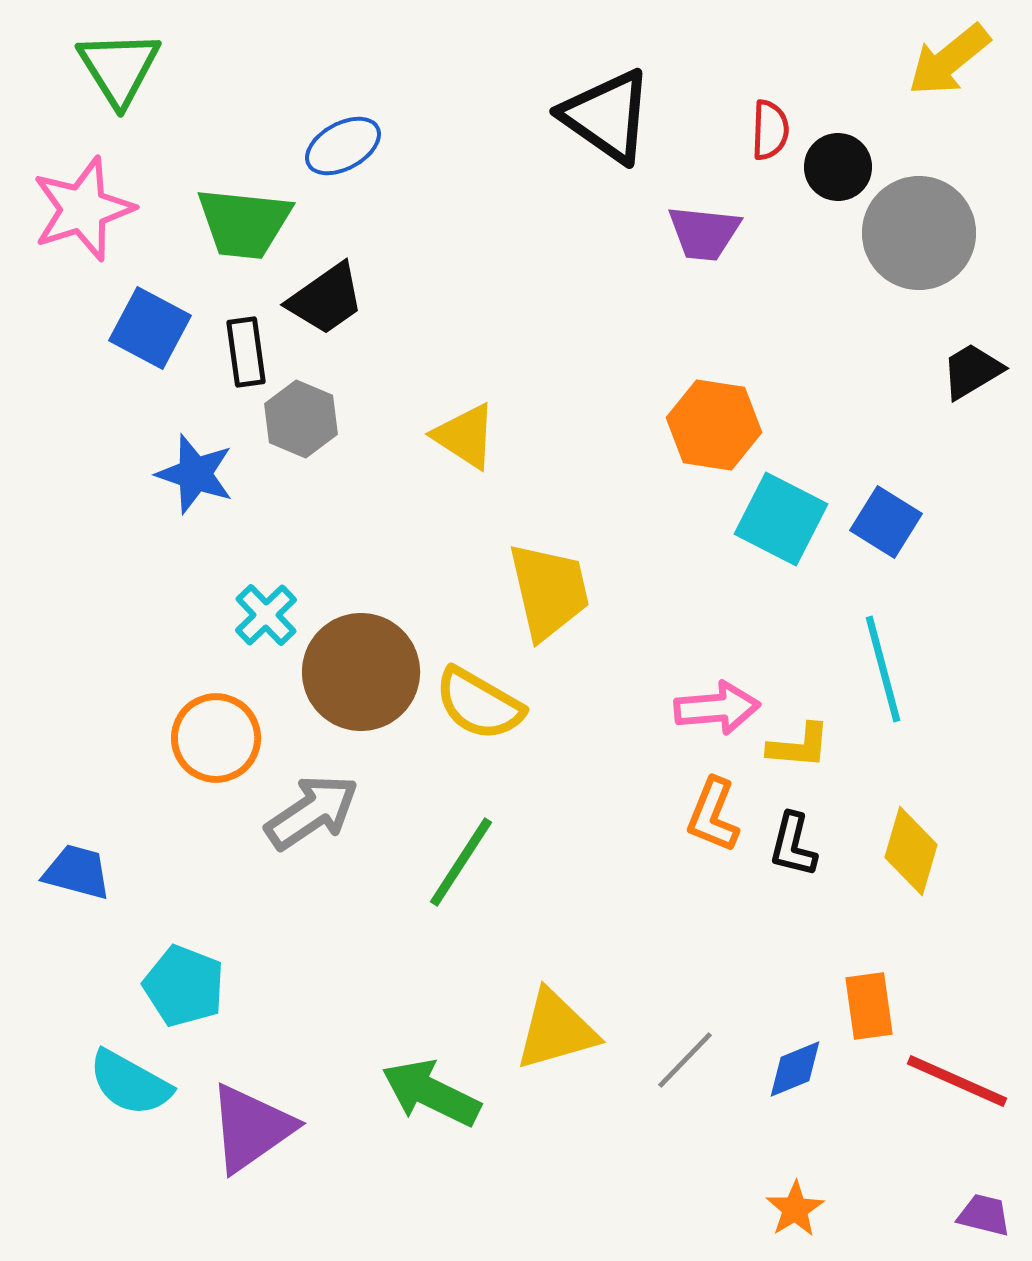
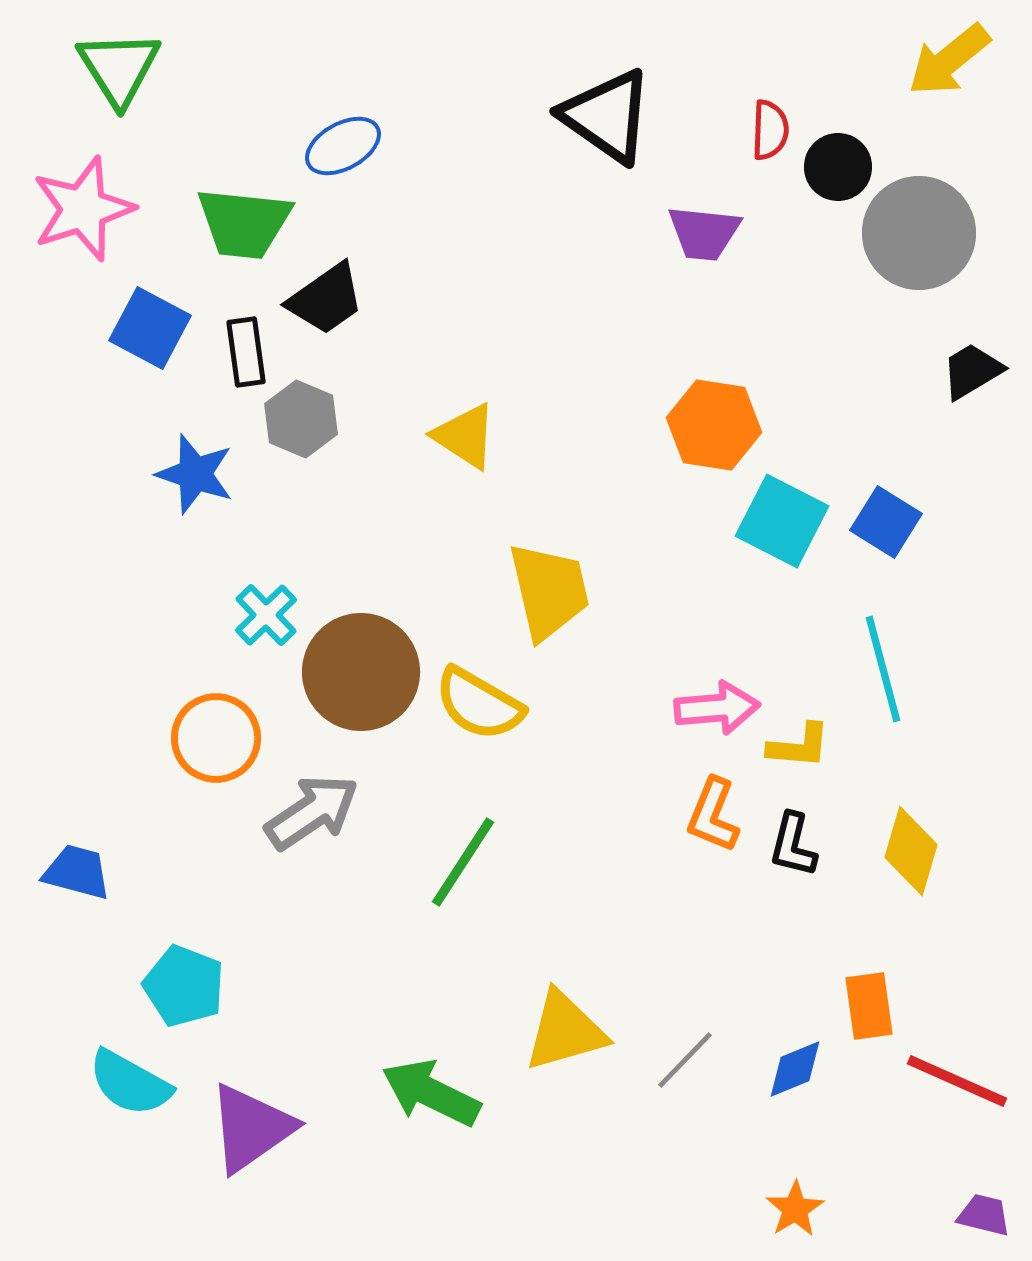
cyan square at (781, 519): moved 1 px right, 2 px down
green line at (461, 862): moved 2 px right
yellow triangle at (556, 1030): moved 9 px right, 1 px down
